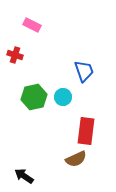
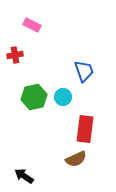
red cross: rotated 28 degrees counterclockwise
red rectangle: moved 1 px left, 2 px up
